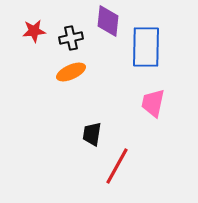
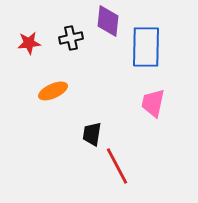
red star: moved 5 px left, 12 px down
orange ellipse: moved 18 px left, 19 px down
red line: rotated 57 degrees counterclockwise
